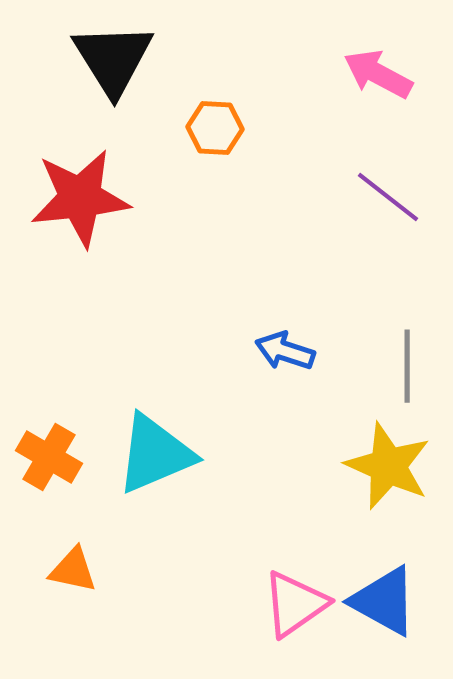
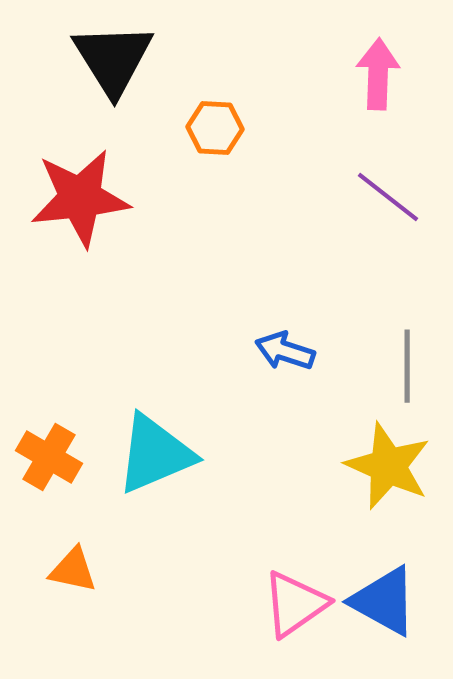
pink arrow: rotated 64 degrees clockwise
